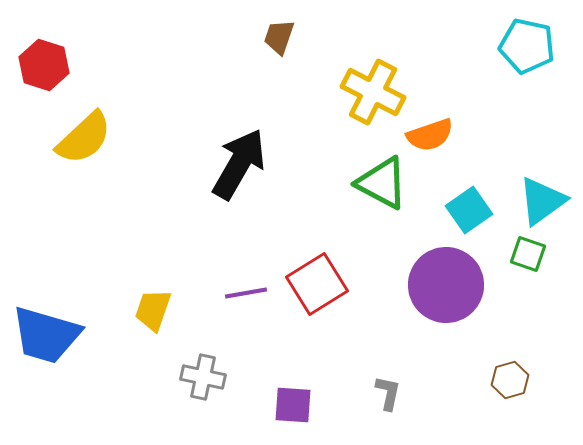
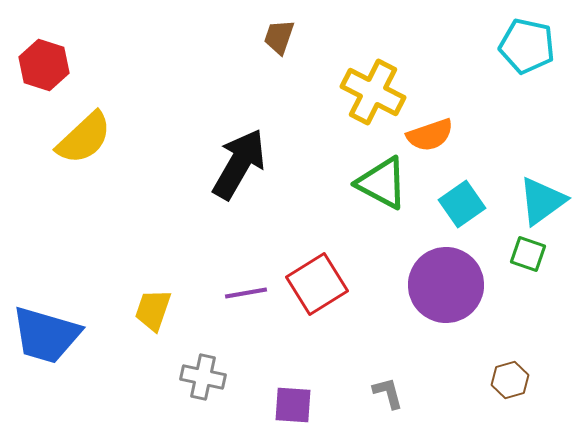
cyan square: moved 7 px left, 6 px up
gray L-shape: rotated 27 degrees counterclockwise
